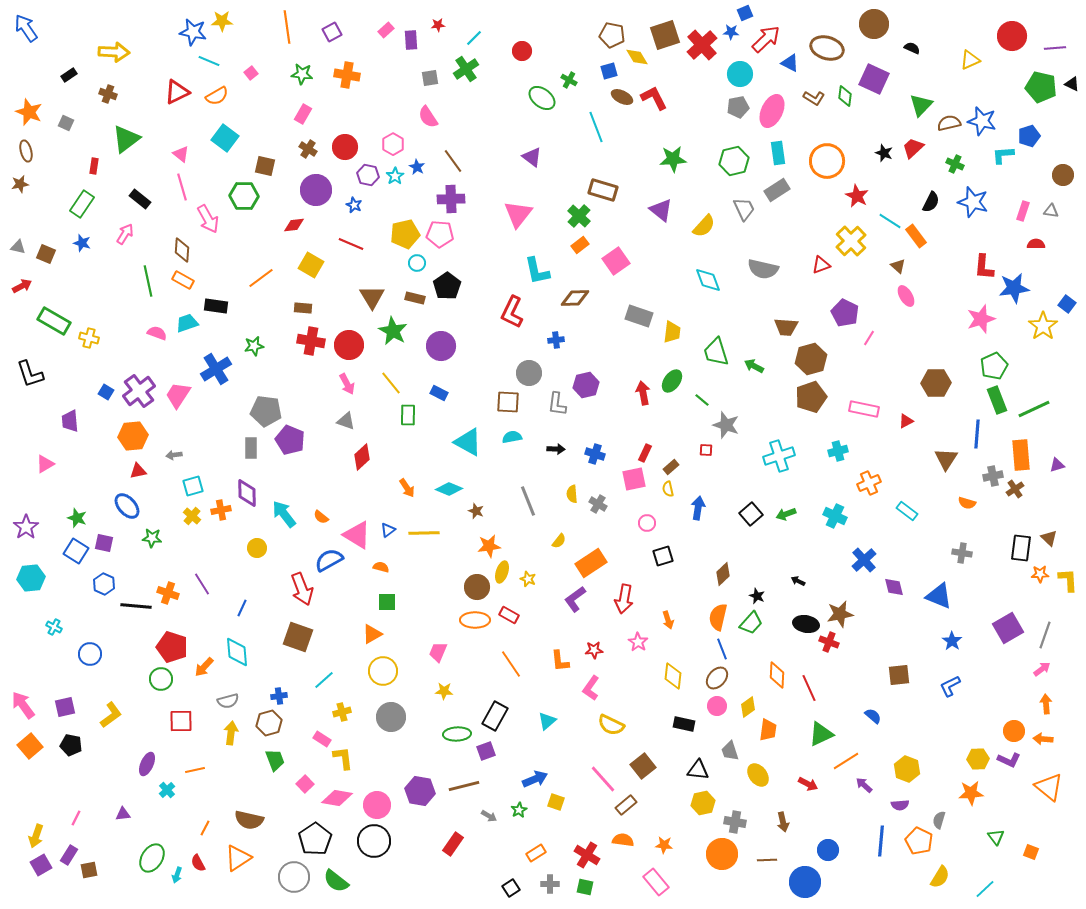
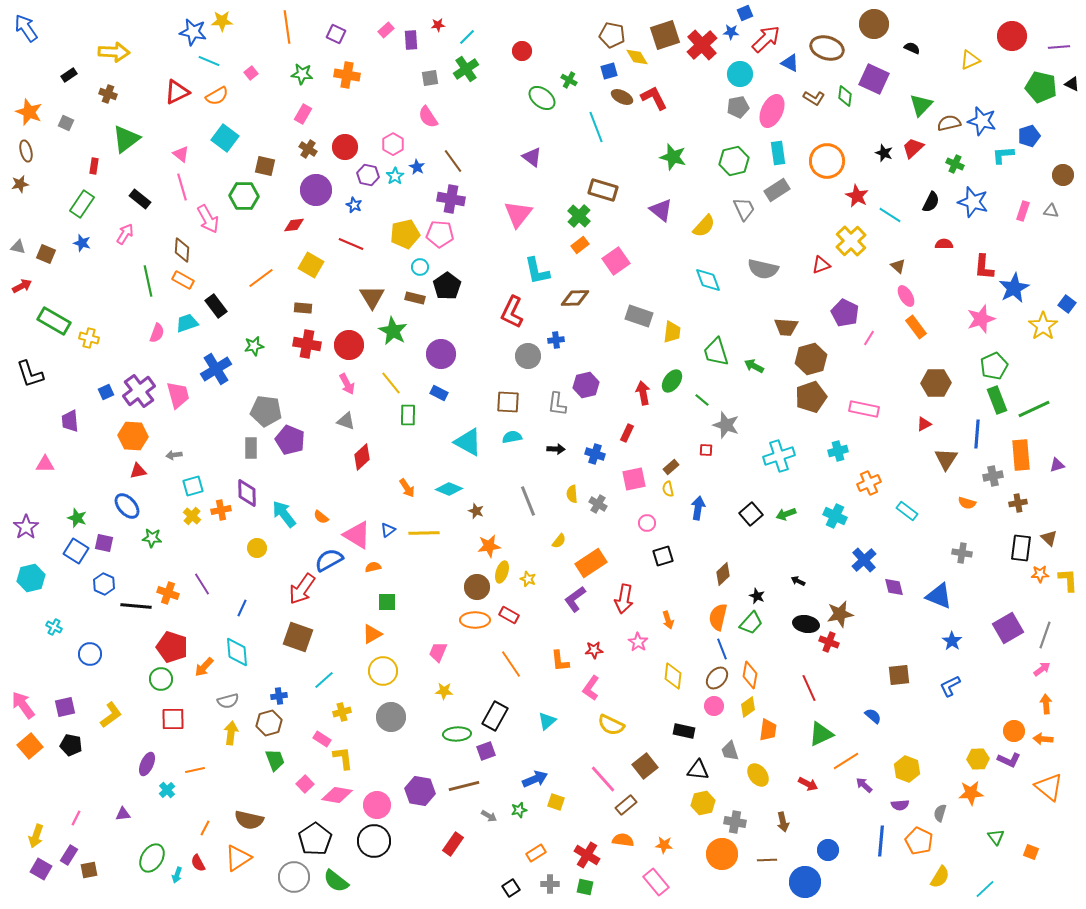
purple square at (332, 32): moved 4 px right, 2 px down; rotated 36 degrees counterclockwise
cyan line at (474, 38): moved 7 px left, 1 px up
purple line at (1055, 48): moved 4 px right, 1 px up
green star at (673, 159): moved 2 px up; rotated 20 degrees clockwise
purple cross at (451, 199): rotated 12 degrees clockwise
cyan line at (890, 221): moved 6 px up
orange rectangle at (916, 236): moved 91 px down
red semicircle at (1036, 244): moved 92 px left
cyan circle at (417, 263): moved 3 px right, 4 px down
blue star at (1014, 288): rotated 20 degrees counterclockwise
black rectangle at (216, 306): rotated 45 degrees clockwise
pink semicircle at (157, 333): rotated 90 degrees clockwise
red cross at (311, 341): moved 4 px left, 3 px down
purple circle at (441, 346): moved 8 px down
gray circle at (529, 373): moved 1 px left, 17 px up
blue square at (106, 392): rotated 35 degrees clockwise
pink trapezoid at (178, 395): rotated 132 degrees clockwise
red triangle at (906, 421): moved 18 px right, 3 px down
orange hexagon at (133, 436): rotated 8 degrees clockwise
red rectangle at (645, 453): moved 18 px left, 20 px up
pink triangle at (45, 464): rotated 30 degrees clockwise
brown cross at (1015, 489): moved 3 px right, 14 px down; rotated 24 degrees clockwise
orange semicircle at (381, 567): moved 8 px left; rotated 28 degrees counterclockwise
cyan hexagon at (31, 578): rotated 8 degrees counterclockwise
red arrow at (302, 589): rotated 56 degrees clockwise
orange diamond at (777, 675): moved 27 px left; rotated 8 degrees clockwise
pink circle at (717, 706): moved 3 px left
red square at (181, 721): moved 8 px left, 2 px up
black rectangle at (684, 724): moved 7 px down
brown square at (643, 766): moved 2 px right
pink diamond at (337, 798): moved 3 px up
green star at (519, 810): rotated 14 degrees clockwise
gray semicircle at (939, 820): moved 1 px right, 7 px up
purple square at (41, 865): moved 4 px down; rotated 30 degrees counterclockwise
